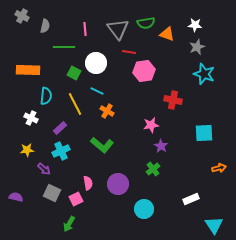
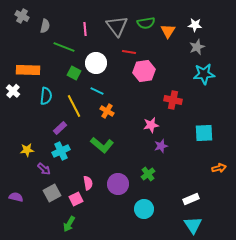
gray triangle: moved 1 px left, 3 px up
orange triangle: moved 1 px right, 3 px up; rotated 42 degrees clockwise
green line: rotated 20 degrees clockwise
cyan star: rotated 25 degrees counterclockwise
yellow line: moved 1 px left, 2 px down
white cross: moved 18 px left, 27 px up; rotated 16 degrees clockwise
purple star: rotated 24 degrees clockwise
green cross: moved 5 px left, 5 px down
gray square: rotated 36 degrees clockwise
cyan triangle: moved 21 px left
